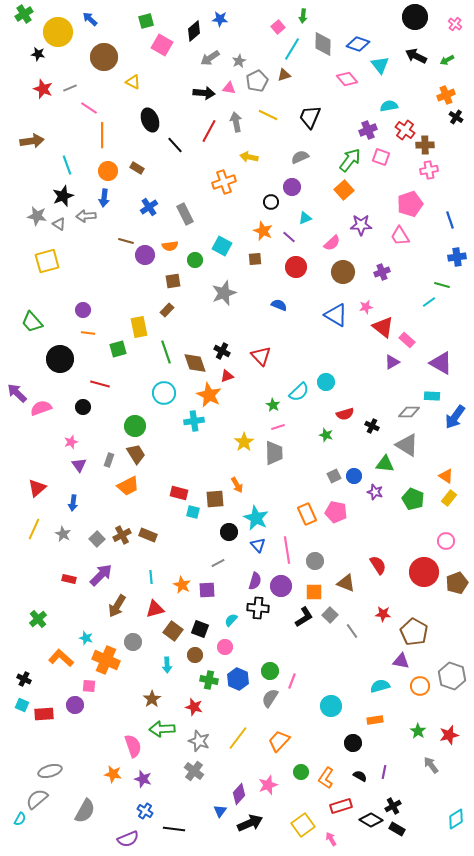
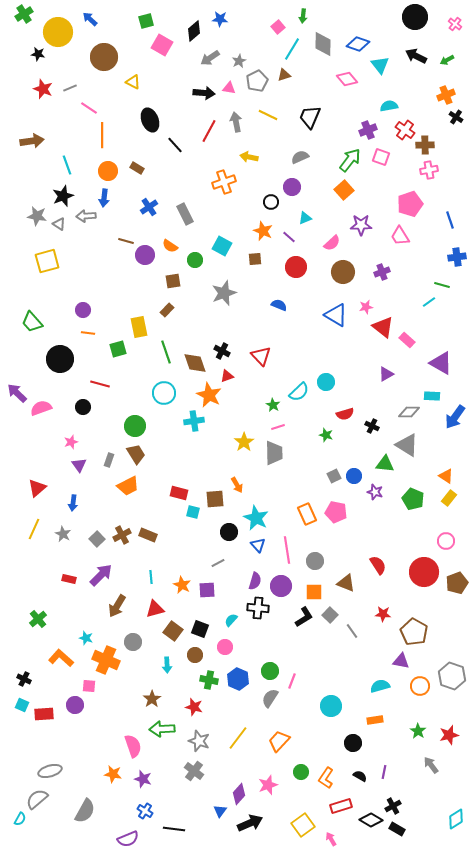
orange semicircle at (170, 246): rotated 42 degrees clockwise
purple triangle at (392, 362): moved 6 px left, 12 px down
